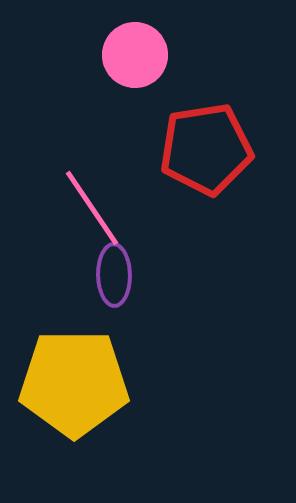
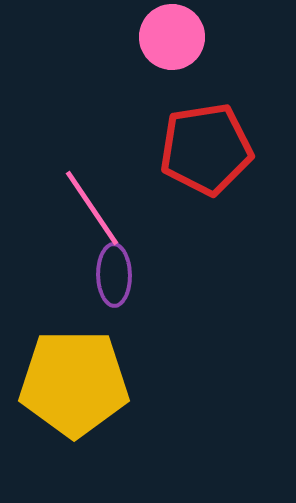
pink circle: moved 37 px right, 18 px up
